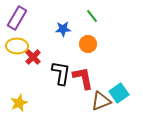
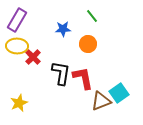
purple rectangle: moved 2 px down
